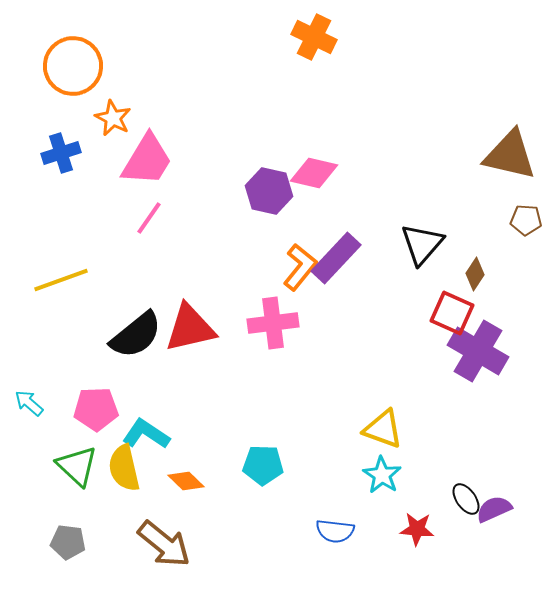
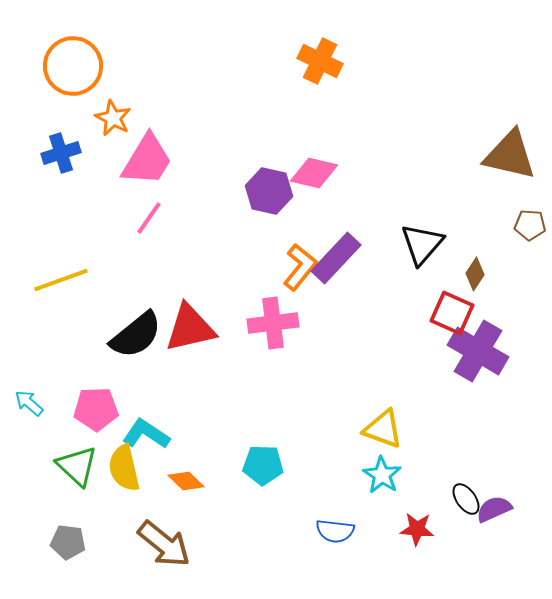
orange cross: moved 6 px right, 24 px down
brown pentagon: moved 4 px right, 5 px down
